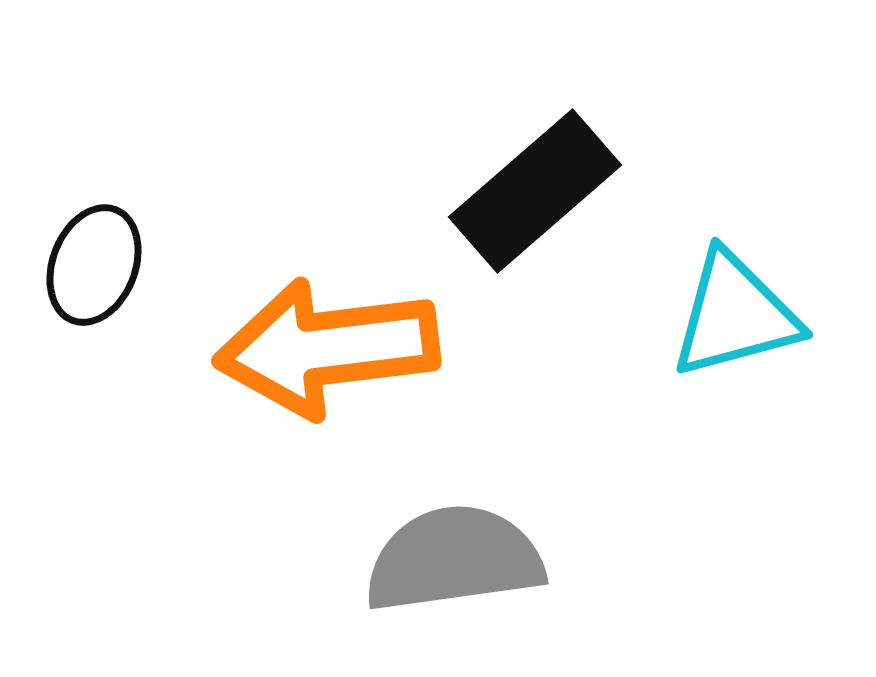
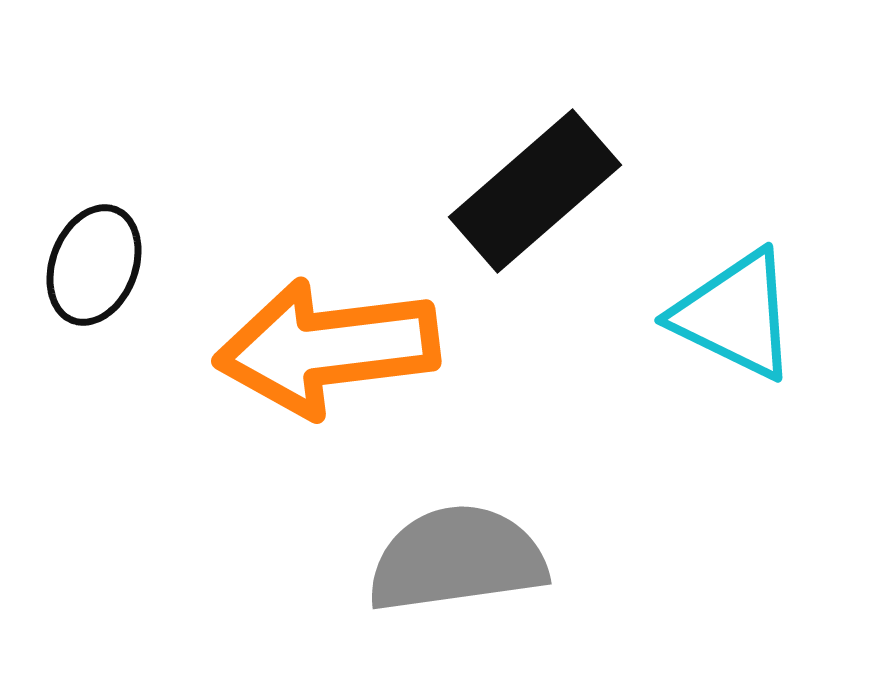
cyan triangle: rotated 41 degrees clockwise
gray semicircle: moved 3 px right
